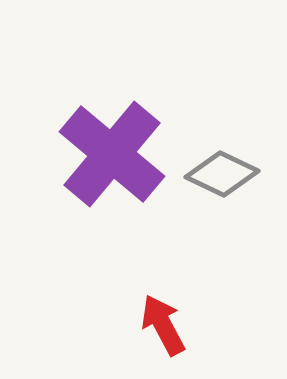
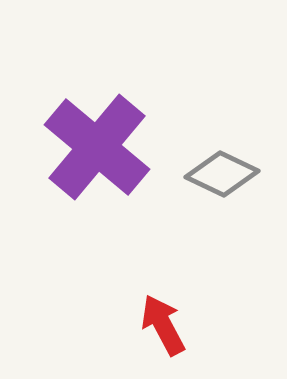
purple cross: moved 15 px left, 7 px up
